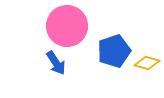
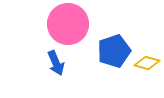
pink circle: moved 1 px right, 2 px up
blue arrow: rotated 10 degrees clockwise
